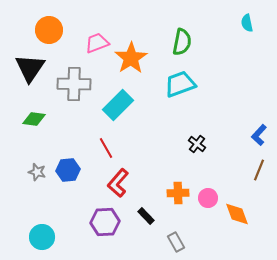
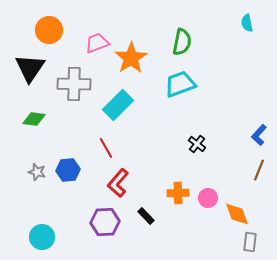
gray rectangle: moved 74 px right; rotated 36 degrees clockwise
